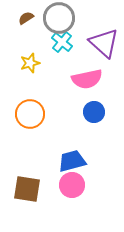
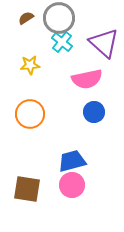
yellow star: moved 2 px down; rotated 12 degrees clockwise
